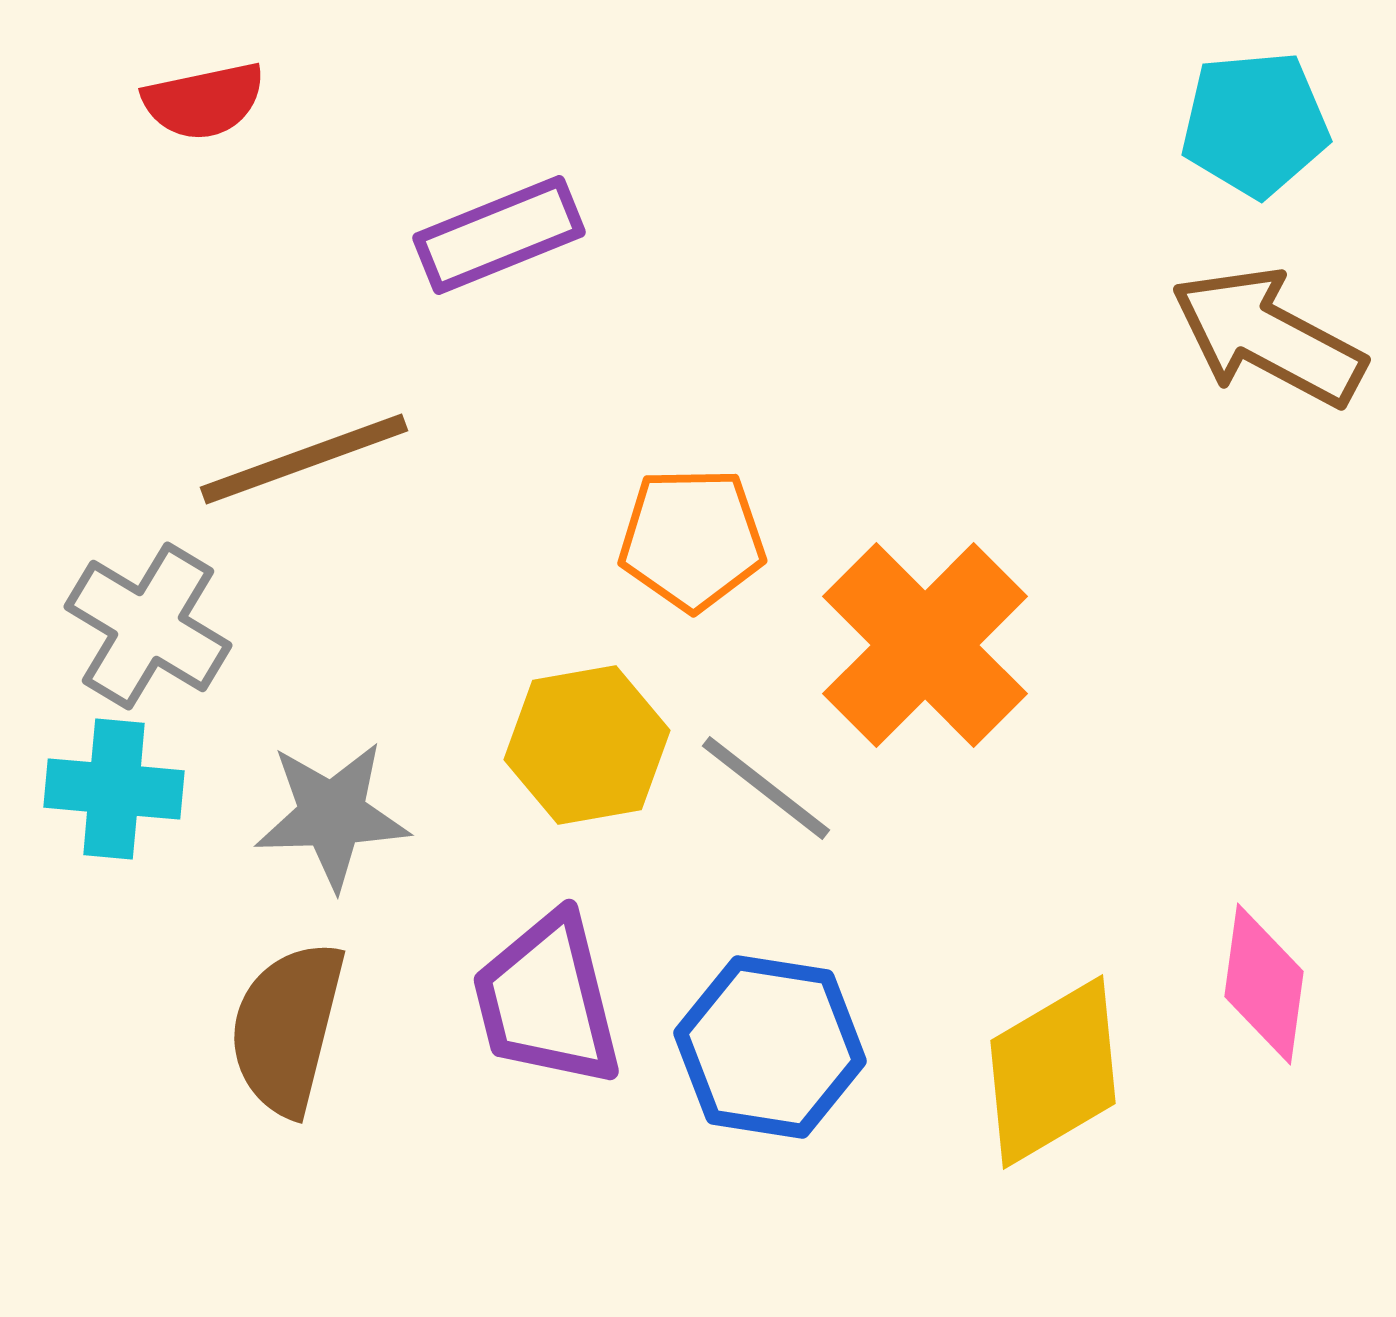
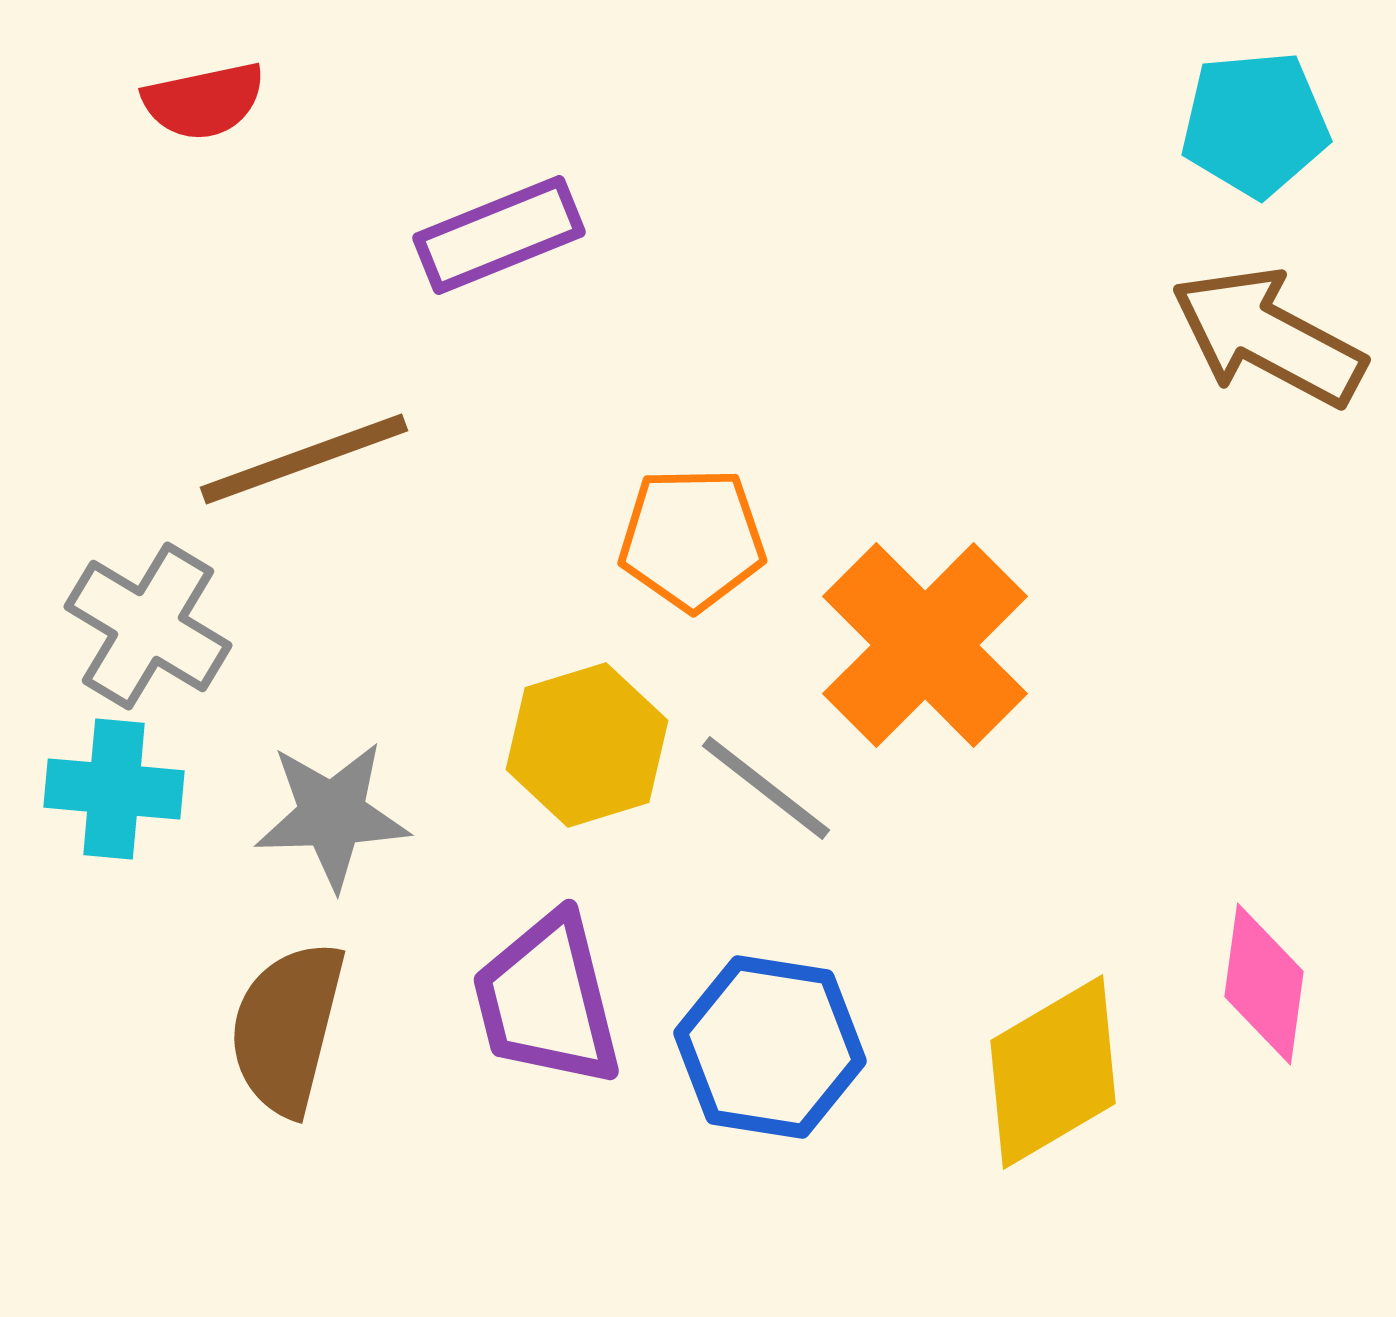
yellow hexagon: rotated 7 degrees counterclockwise
